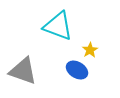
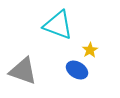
cyan triangle: moved 1 px up
